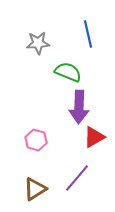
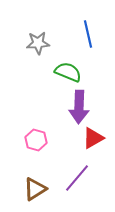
red triangle: moved 1 px left, 1 px down
